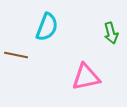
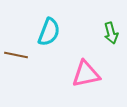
cyan semicircle: moved 2 px right, 5 px down
pink triangle: moved 3 px up
